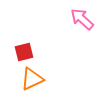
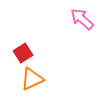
red square: moved 1 px left, 1 px down; rotated 18 degrees counterclockwise
